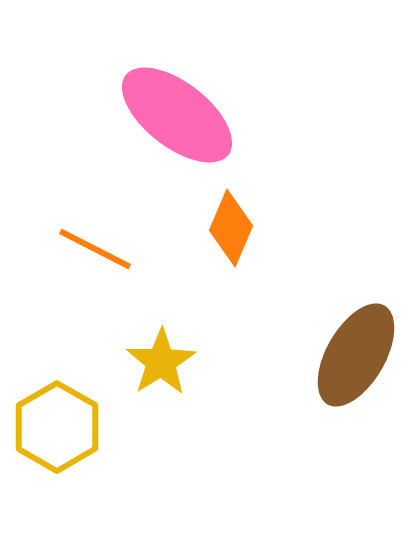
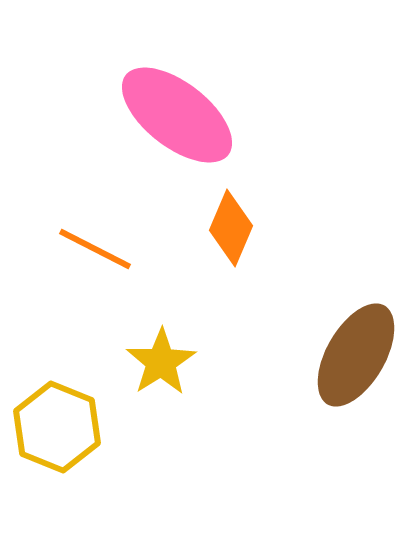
yellow hexagon: rotated 8 degrees counterclockwise
